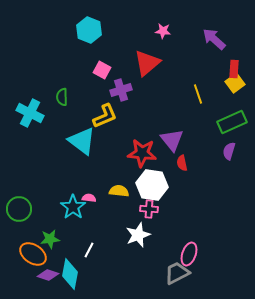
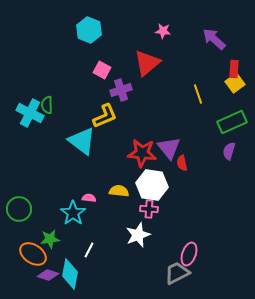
green semicircle: moved 15 px left, 8 px down
purple triangle: moved 3 px left, 8 px down
cyan star: moved 6 px down
